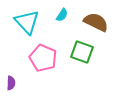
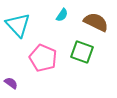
cyan triangle: moved 9 px left, 3 px down
purple semicircle: rotated 56 degrees counterclockwise
